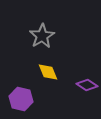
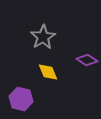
gray star: moved 1 px right, 1 px down
purple diamond: moved 25 px up
